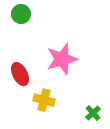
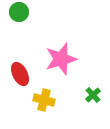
green circle: moved 2 px left, 2 px up
pink star: moved 1 px left
green cross: moved 18 px up
